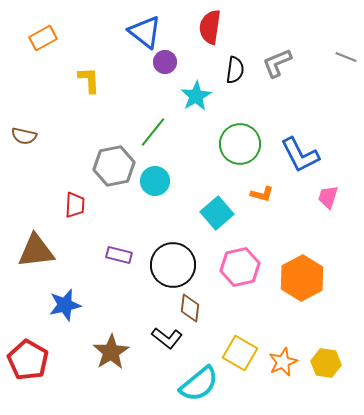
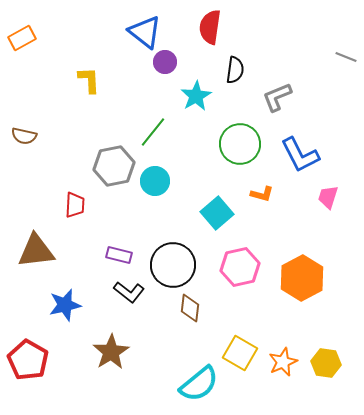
orange rectangle: moved 21 px left
gray L-shape: moved 34 px down
black L-shape: moved 38 px left, 46 px up
